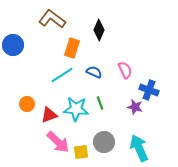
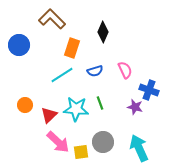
brown L-shape: rotated 8 degrees clockwise
black diamond: moved 4 px right, 2 px down
blue circle: moved 6 px right
blue semicircle: moved 1 px right, 1 px up; rotated 140 degrees clockwise
orange circle: moved 2 px left, 1 px down
red triangle: rotated 24 degrees counterclockwise
gray circle: moved 1 px left
